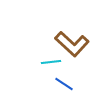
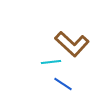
blue line: moved 1 px left
